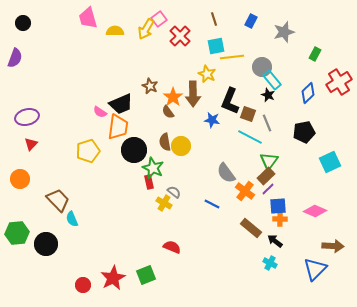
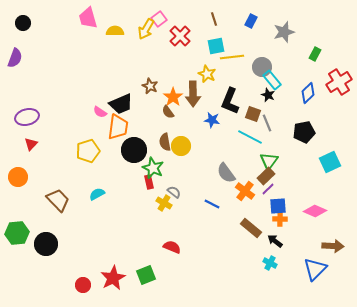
brown square at (248, 114): moved 5 px right
orange circle at (20, 179): moved 2 px left, 2 px up
cyan semicircle at (72, 219): moved 25 px right, 25 px up; rotated 84 degrees clockwise
